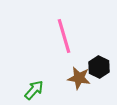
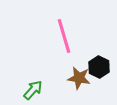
green arrow: moved 1 px left
